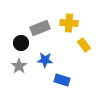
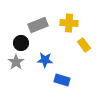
gray rectangle: moved 2 px left, 3 px up
gray star: moved 3 px left, 4 px up
